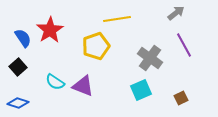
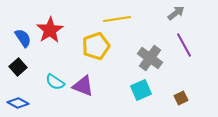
blue diamond: rotated 10 degrees clockwise
